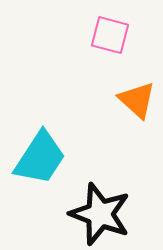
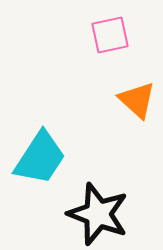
pink square: rotated 27 degrees counterclockwise
black star: moved 2 px left
